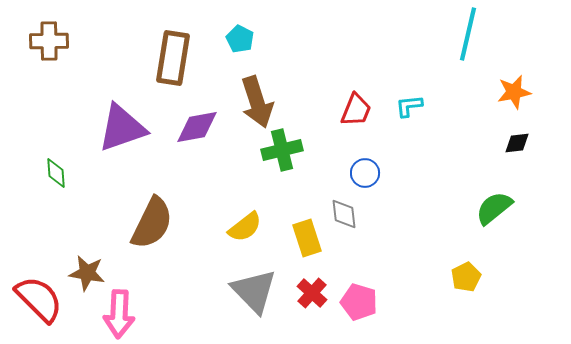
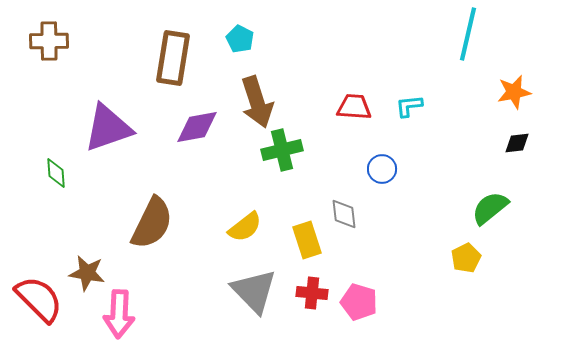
red trapezoid: moved 2 px left, 3 px up; rotated 108 degrees counterclockwise
purple triangle: moved 14 px left
blue circle: moved 17 px right, 4 px up
green semicircle: moved 4 px left
yellow rectangle: moved 2 px down
yellow pentagon: moved 19 px up
red cross: rotated 36 degrees counterclockwise
